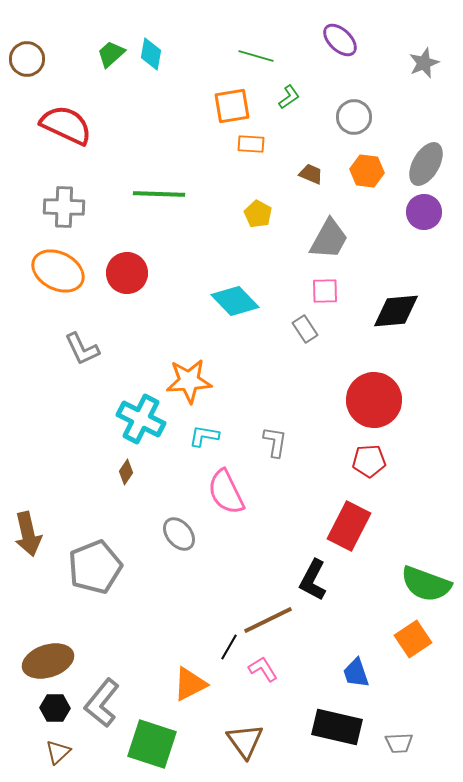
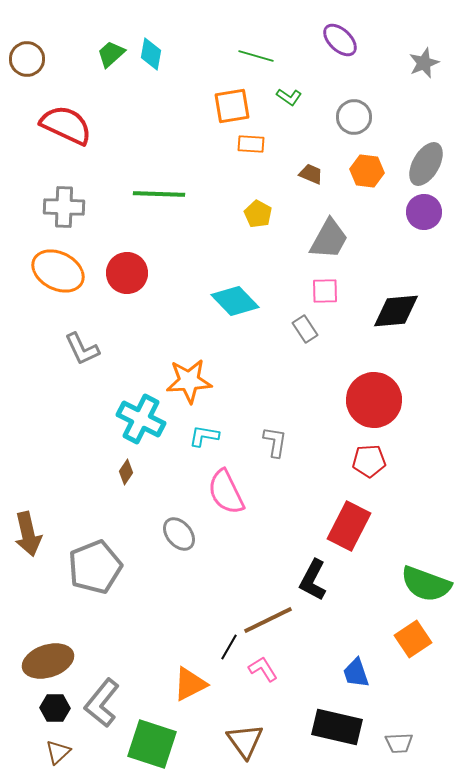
green L-shape at (289, 97): rotated 70 degrees clockwise
